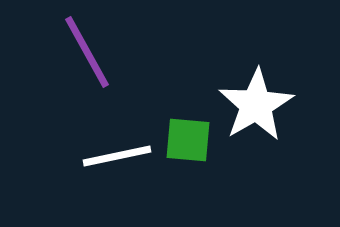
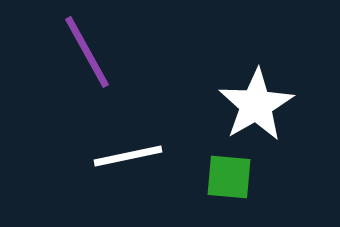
green square: moved 41 px right, 37 px down
white line: moved 11 px right
